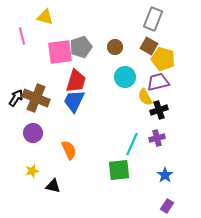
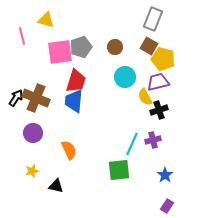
yellow triangle: moved 1 px right, 3 px down
blue trapezoid: rotated 20 degrees counterclockwise
purple cross: moved 4 px left, 2 px down
black triangle: moved 3 px right
